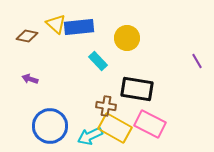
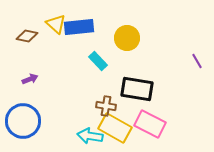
purple arrow: rotated 140 degrees clockwise
blue circle: moved 27 px left, 5 px up
cyan arrow: rotated 35 degrees clockwise
